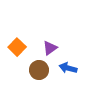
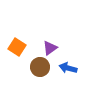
orange square: rotated 12 degrees counterclockwise
brown circle: moved 1 px right, 3 px up
